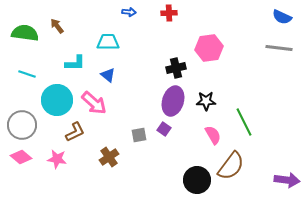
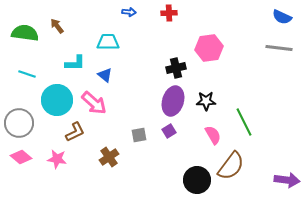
blue triangle: moved 3 px left
gray circle: moved 3 px left, 2 px up
purple square: moved 5 px right, 2 px down; rotated 24 degrees clockwise
